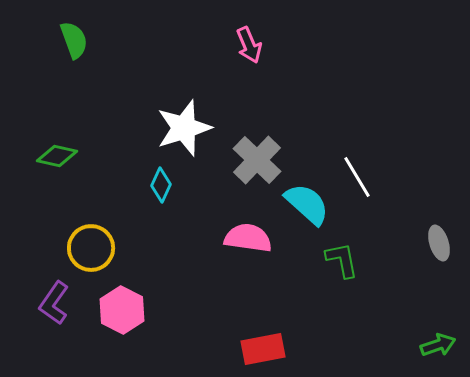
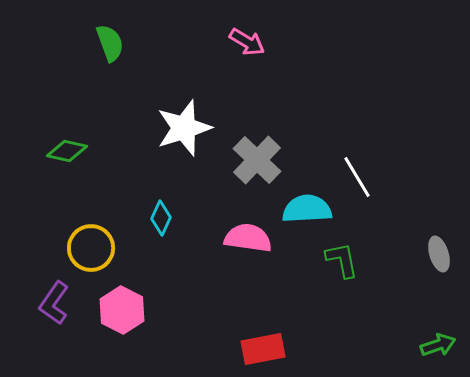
green semicircle: moved 36 px right, 3 px down
pink arrow: moved 2 px left, 3 px up; rotated 36 degrees counterclockwise
green diamond: moved 10 px right, 5 px up
cyan diamond: moved 33 px down
cyan semicircle: moved 5 px down; rotated 45 degrees counterclockwise
gray ellipse: moved 11 px down
